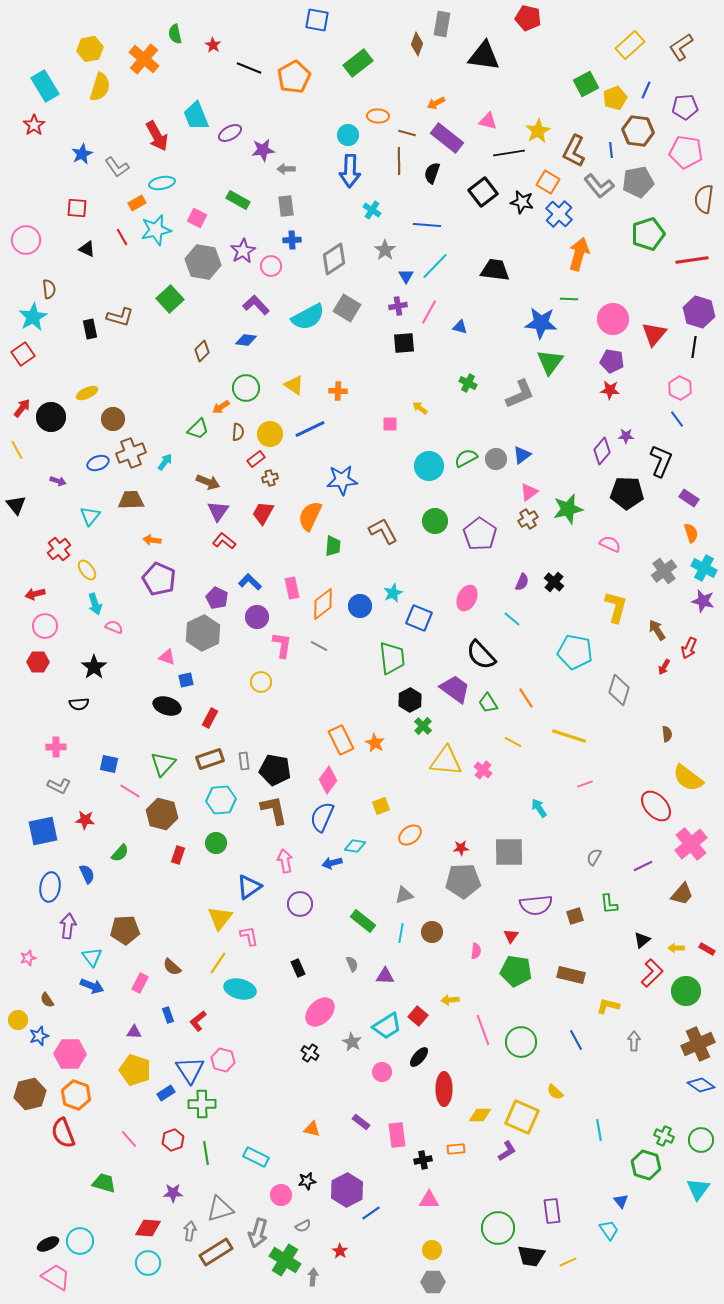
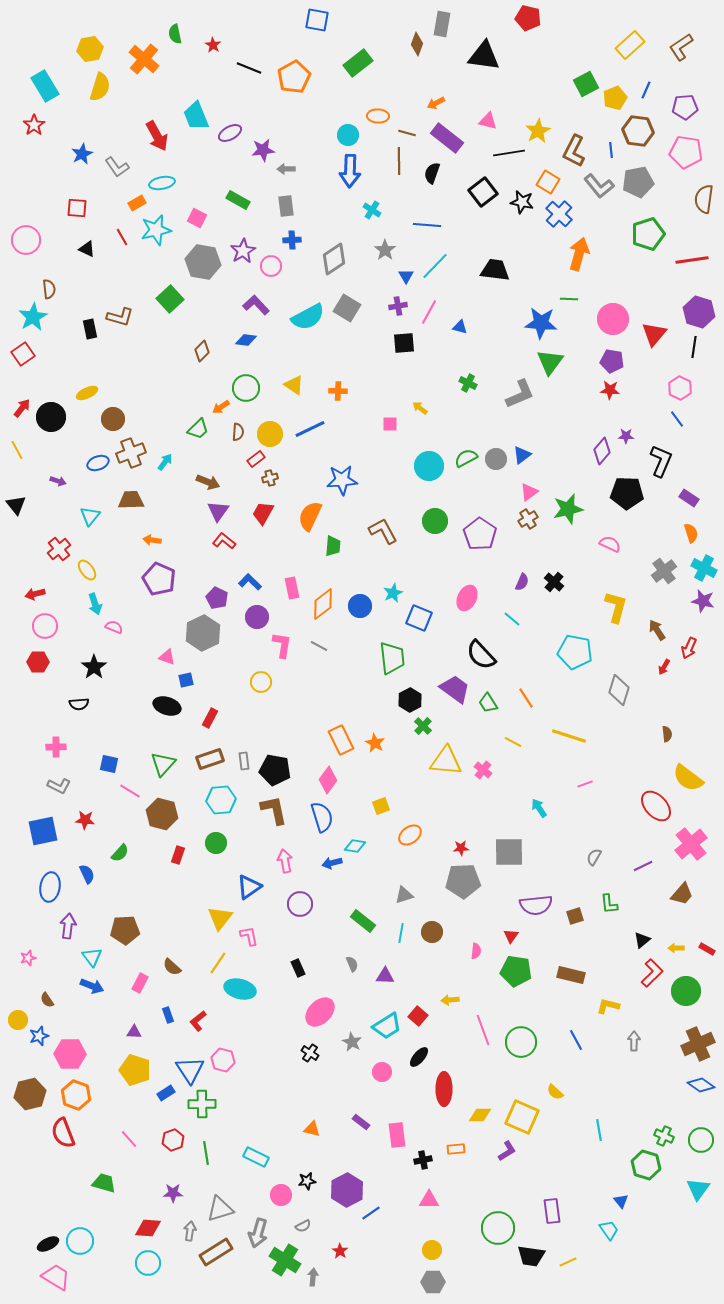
blue semicircle at (322, 817): rotated 140 degrees clockwise
